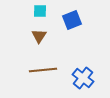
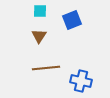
brown line: moved 3 px right, 2 px up
blue cross: moved 2 px left, 3 px down; rotated 25 degrees counterclockwise
